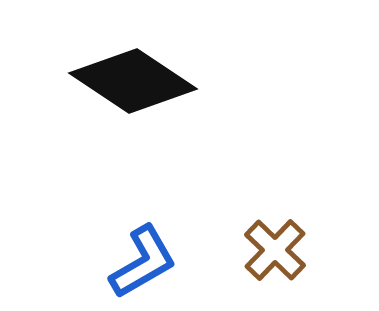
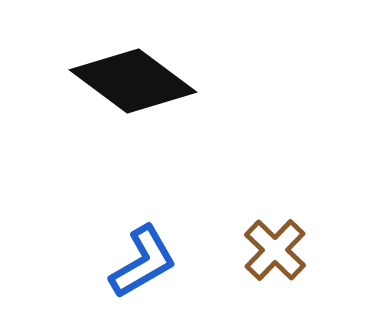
black diamond: rotated 3 degrees clockwise
